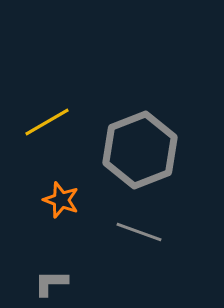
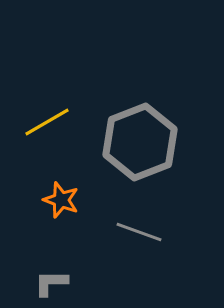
gray hexagon: moved 8 px up
